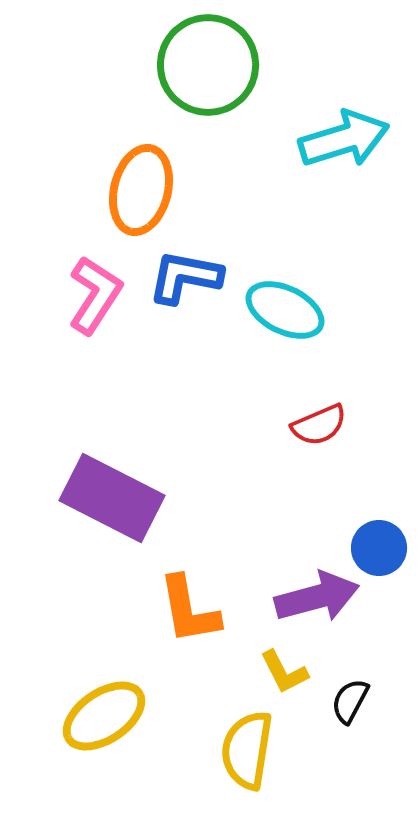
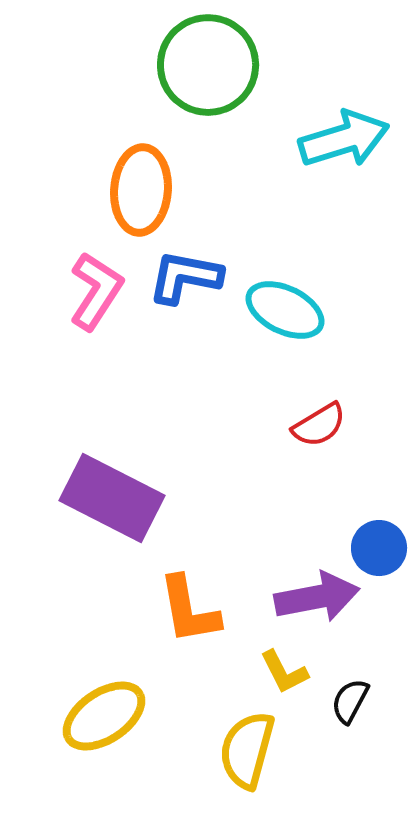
orange ellipse: rotated 10 degrees counterclockwise
pink L-shape: moved 1 px right, 4 px up
red semicircle: rotated 8 degrees counterclockwise
purple arrow: rotated 4 degrees clockwise
yellow semicircle: rotated 6 degrees clockwise
